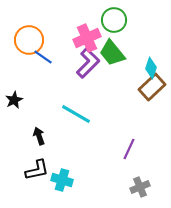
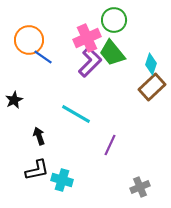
purple L-shape: moved 2 px right, 1 px up
cyan diamond: moved 4 px up
purple line: moved 19 px left, 4 px up
